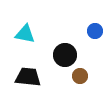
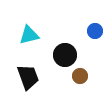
cyan triangle: moved 4 px right, 1 px down; rotated 25 degrees counterclockwise
black trapezoid: rotated 64 degrees clockwise
